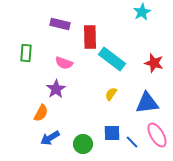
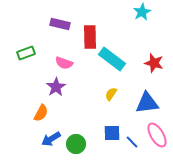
green rectangle: rotated 66 degrees clockwise
purple star: moved 2 px up
blue arrow: moved 1 px right, 1 px down
green circle: moved 7 px left
